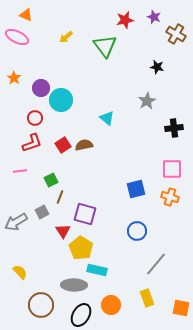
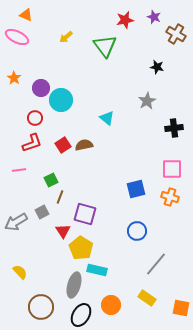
pink line: moved 1 px left, 1 px up
gray ellipse: rotated 75 degrees counterclockwise
yellow rectangle: rotated 36 degrees counterclockwise
brown circle: moved 2 px down
